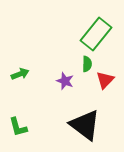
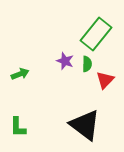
purple star: moved 20 px up
green L-shape: rotated 15 degrees clockwise
